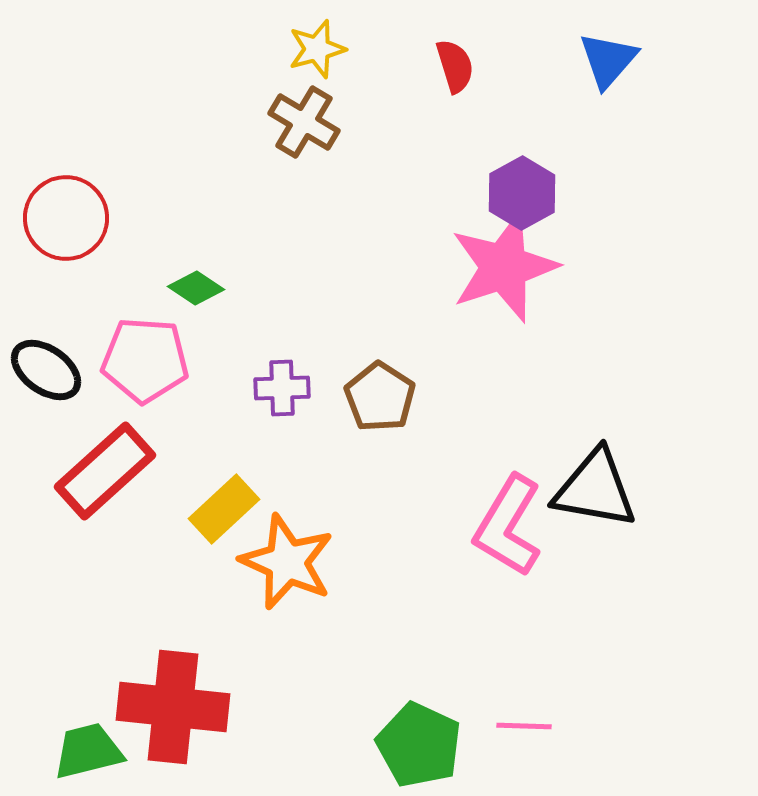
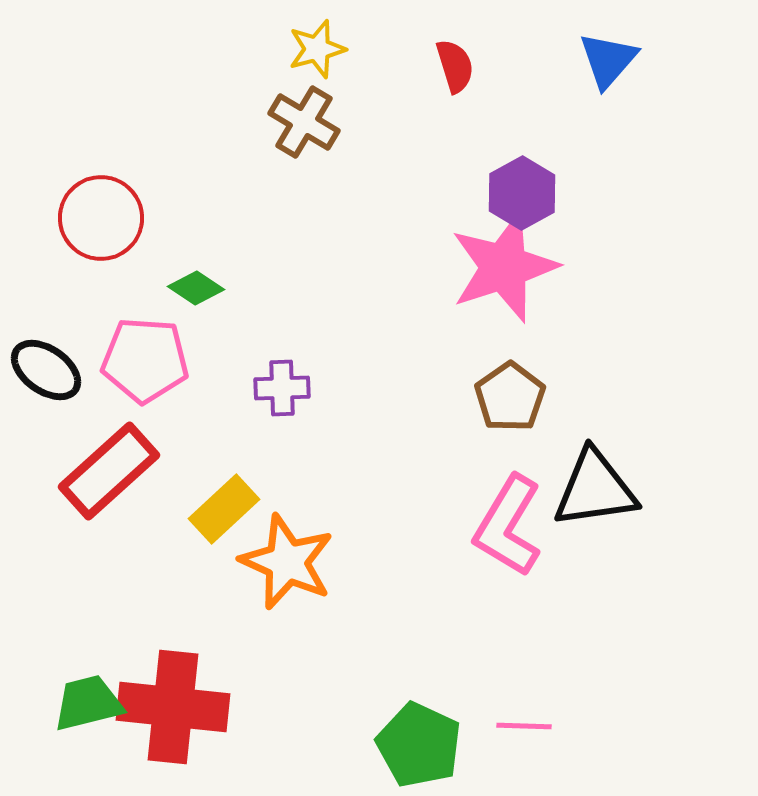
red circle: moved 35 px right
brown pentagon: moved 130 px right; rotated 4 degrees clockwise
red rectangle: moved 4 px right
black triangle: rotated 18 degrees counterclockwise
green trapezoid: moved 48 px up
